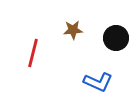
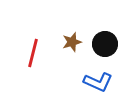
brown star: moved 1 px left, 12 px down; rotated 12 degrees counterclockwise
black circle: moved 11 px left, 6 px down
